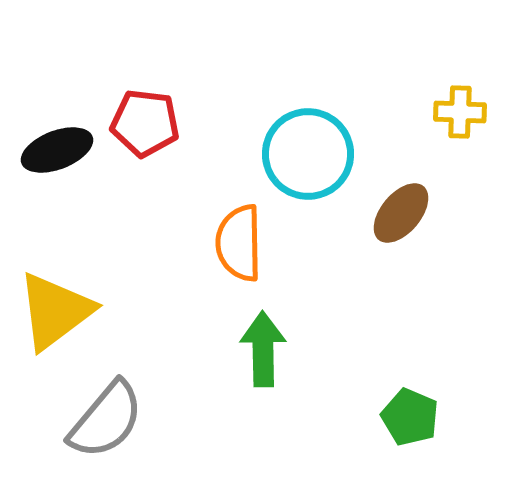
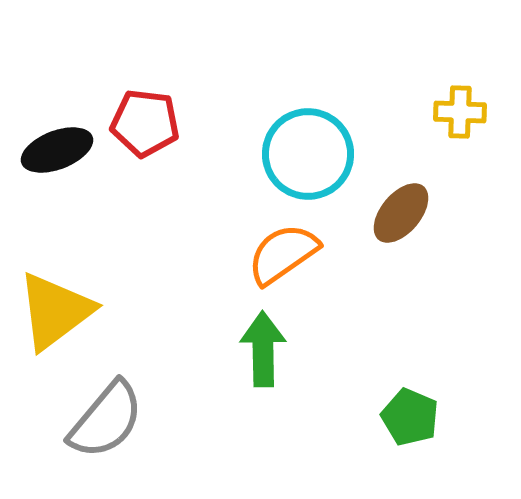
orange semicircle: moved 44 px right, 11 px down; rotated 56 degrees clockwise
